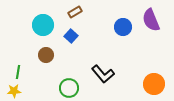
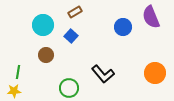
purple semicircle: moved 3 px up
orange circle: moved 1 px right, 11 px up
